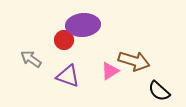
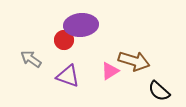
purple ellipse: moved 2 px left
